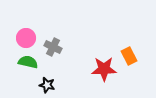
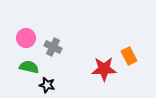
green semicircle: moved 1 px right, 5 px down
